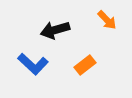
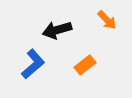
black arrow: moved 2 px right
blue L-shape: rotated 84 degrees counterclockwise
